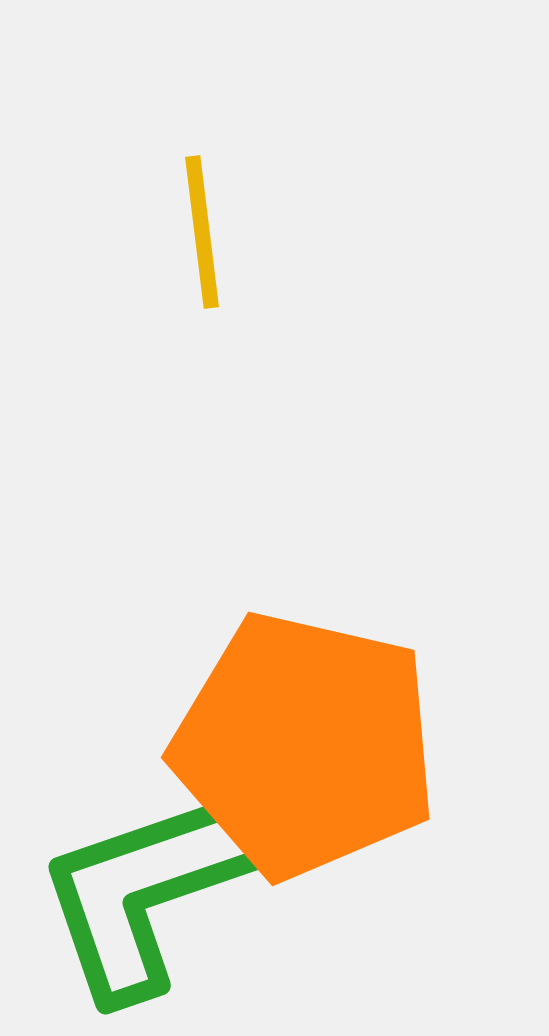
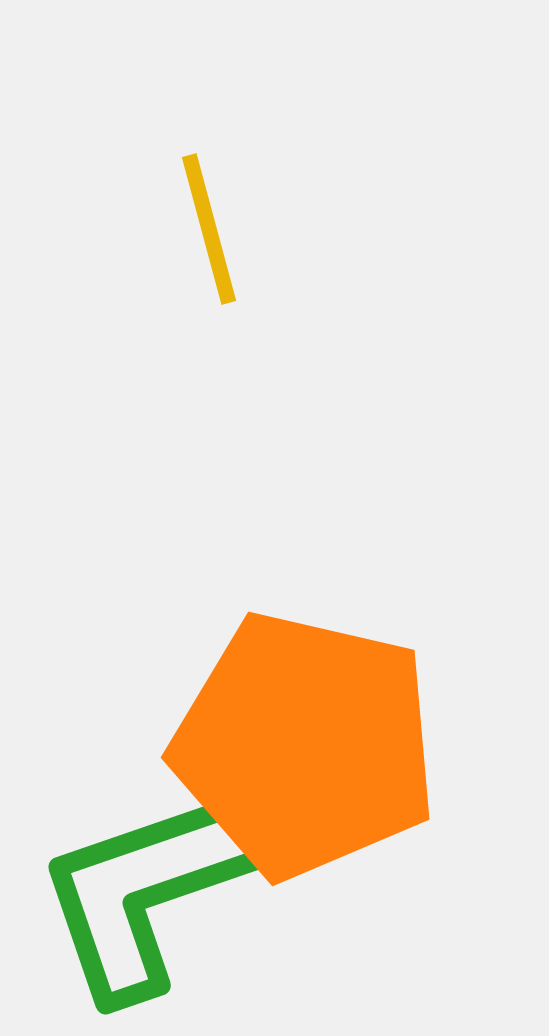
yellow line: moved 7 px right, 3 px up; rotated 8 degrees counterclockwise
